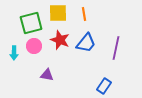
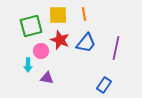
yellow square: moved 2 px down
green square: moved 3 px down
pink circle: moved 7 px right, 5 px down
cyan arrow: moved 14 px right, 12 px down
purple triangle: moved 3 px down
blue rectangle: moved 1 px up
